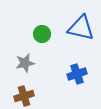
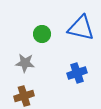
gray star: rotated 18 degrees clockwise
blue cross: moved 1 px up
